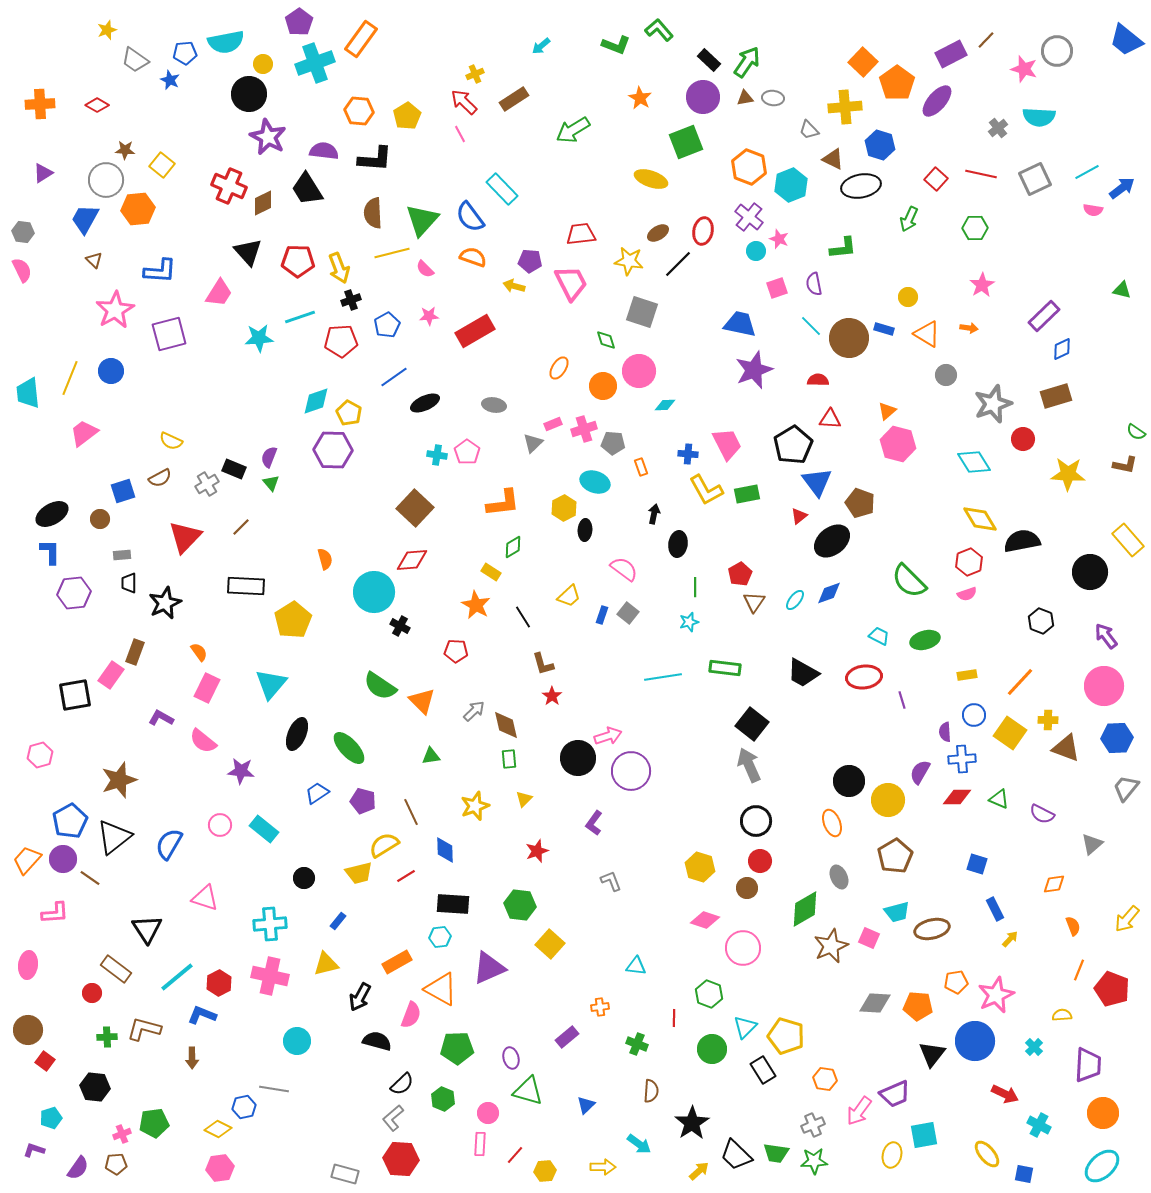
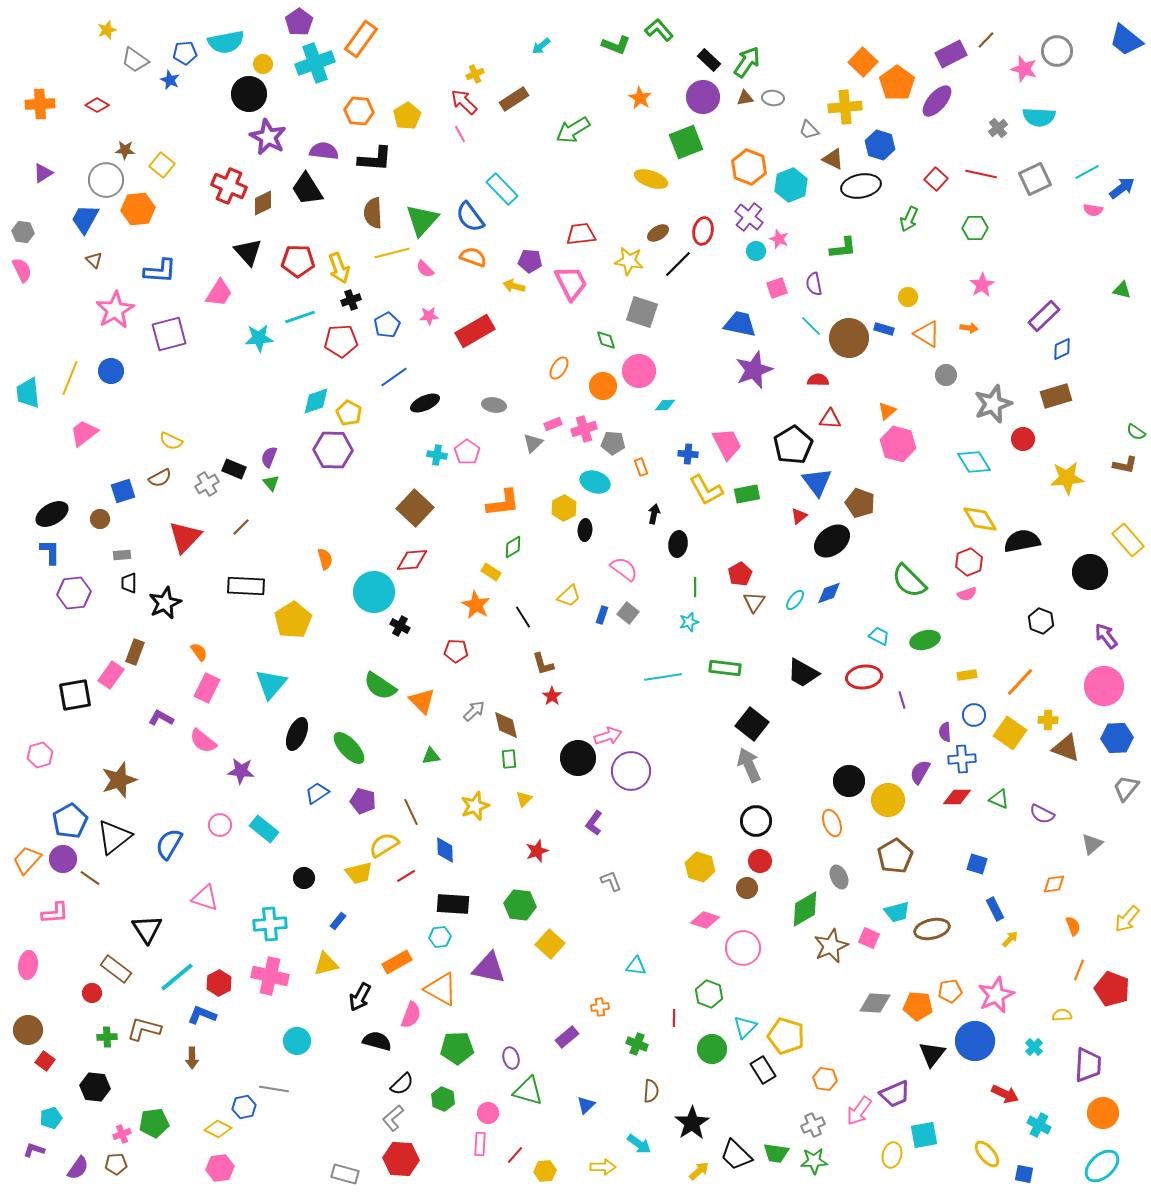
yellow star at (1068, 474): moved 1 px left, 4 px down; rotated 8 degrees counterclockwise
purple triangle at (489, 968): rotated 36 degrees clockwise
orange pentagon at (956, 982): moved 6 px left, 9 px down
